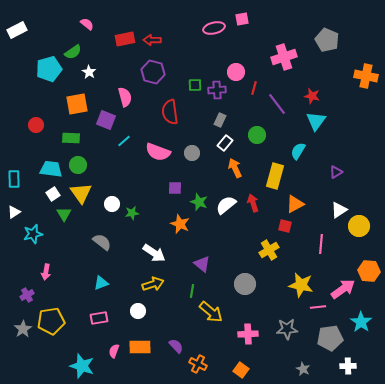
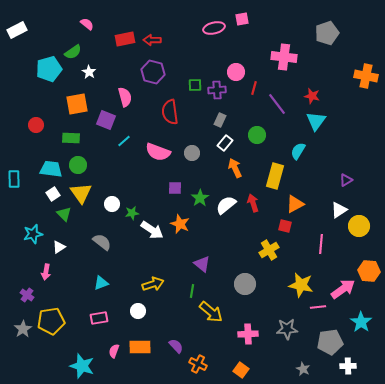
gray pentagon at (327, 40): moved 7 px up; rotated 30 degrees clockwise
pink cross at (284, 57): rotated 25 degrees clockwise
purple triangle at (336, 172): moved 10 px right, 8 px down
green star at (199, 202): moved 1 px right, 4 px up; rotated 18 degrees clockwise
white triangle at (14, 212): moved 45 px right, 35 px down
green triangle at (64, 214): rotated 14 degrees counterclockwise
white arrow at (154, 253): moved 2 px left, 23 px up
purple cross at (27, 295): rotated 24 degrees counterclockwise
gray pentagon at (330, 338): moved 4 px down
